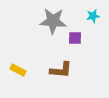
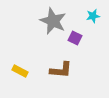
gray star: rotated 20 degrees clockwise
purple square: rotated 24 degrees clockwise
yellow rectangle: moved 2 px right, 1 px down
